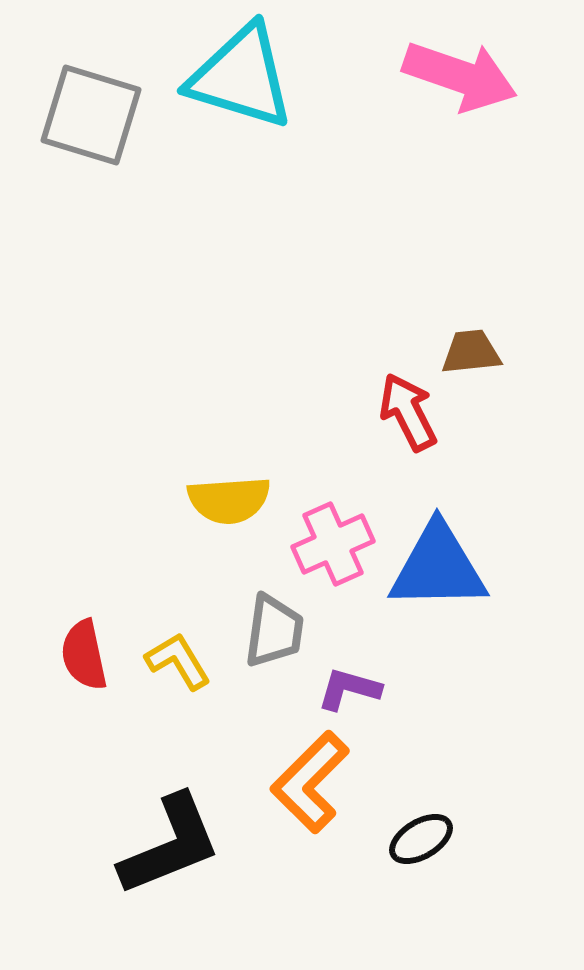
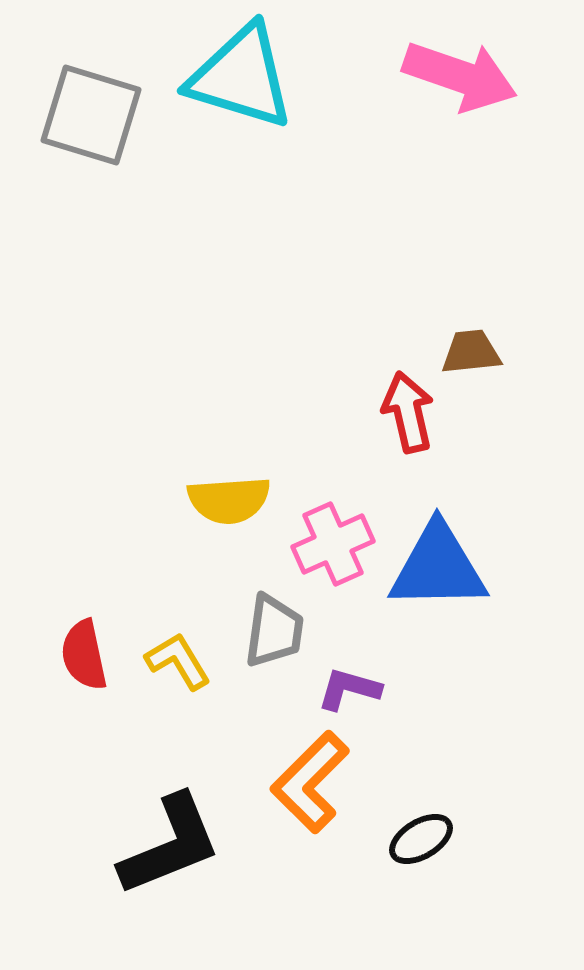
red arrow: rotated 14 degrees clockwise
